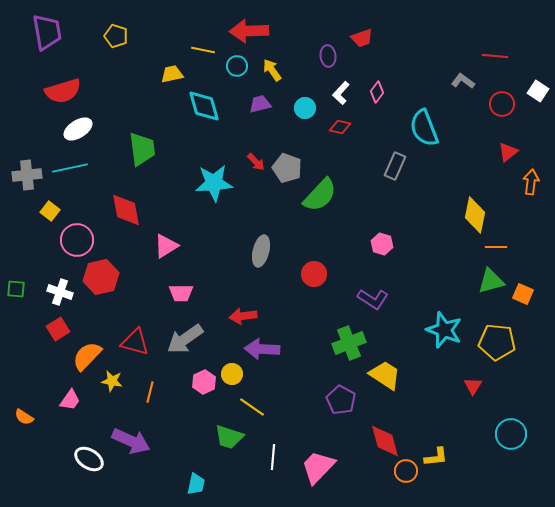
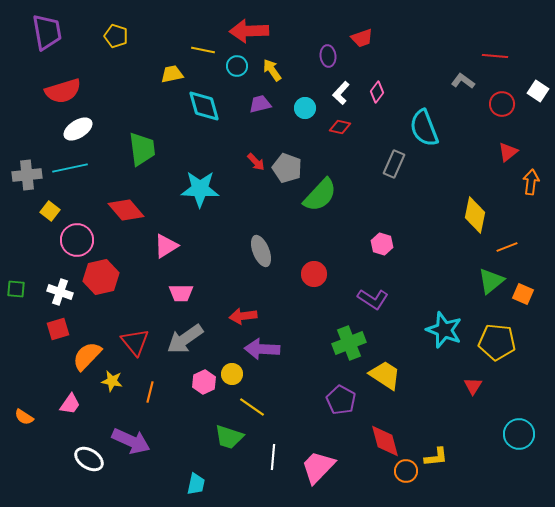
gray rectangle at (395, 166): moved 1 px left, 2 px up
cyan star at (214, 183): moved 14 px left, 6 px down; rotated 6 degrees clockwise
red diamond at (126, 210): rotated 30 degrees counterclockwise
orange line at (496, 247): moved 11 px right; rotated 20 degrees counterclockwise
gray ellipse at (261, 251): rotated 36 degrees counterclockwise
green triangle at (491, 281): rotated 24 degrees counterclockwise
red square at (58, 329): rotated 15 degrees clockwise
red triangle at (135, 342): rotated 36 degrees clockwise
pink trapezoid at (70, 400): moved 4 px down
cyan circle at (511, 434): moved 8 px right
